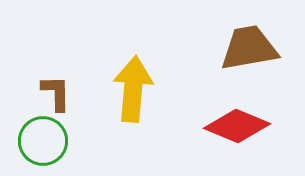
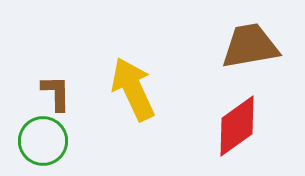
brown trapezoid: moved 1 px right, 2 px up
yellow arrow: rotated 30 degrees counterclockwise
red diamond: rotated 58 degrees counterclockwise
